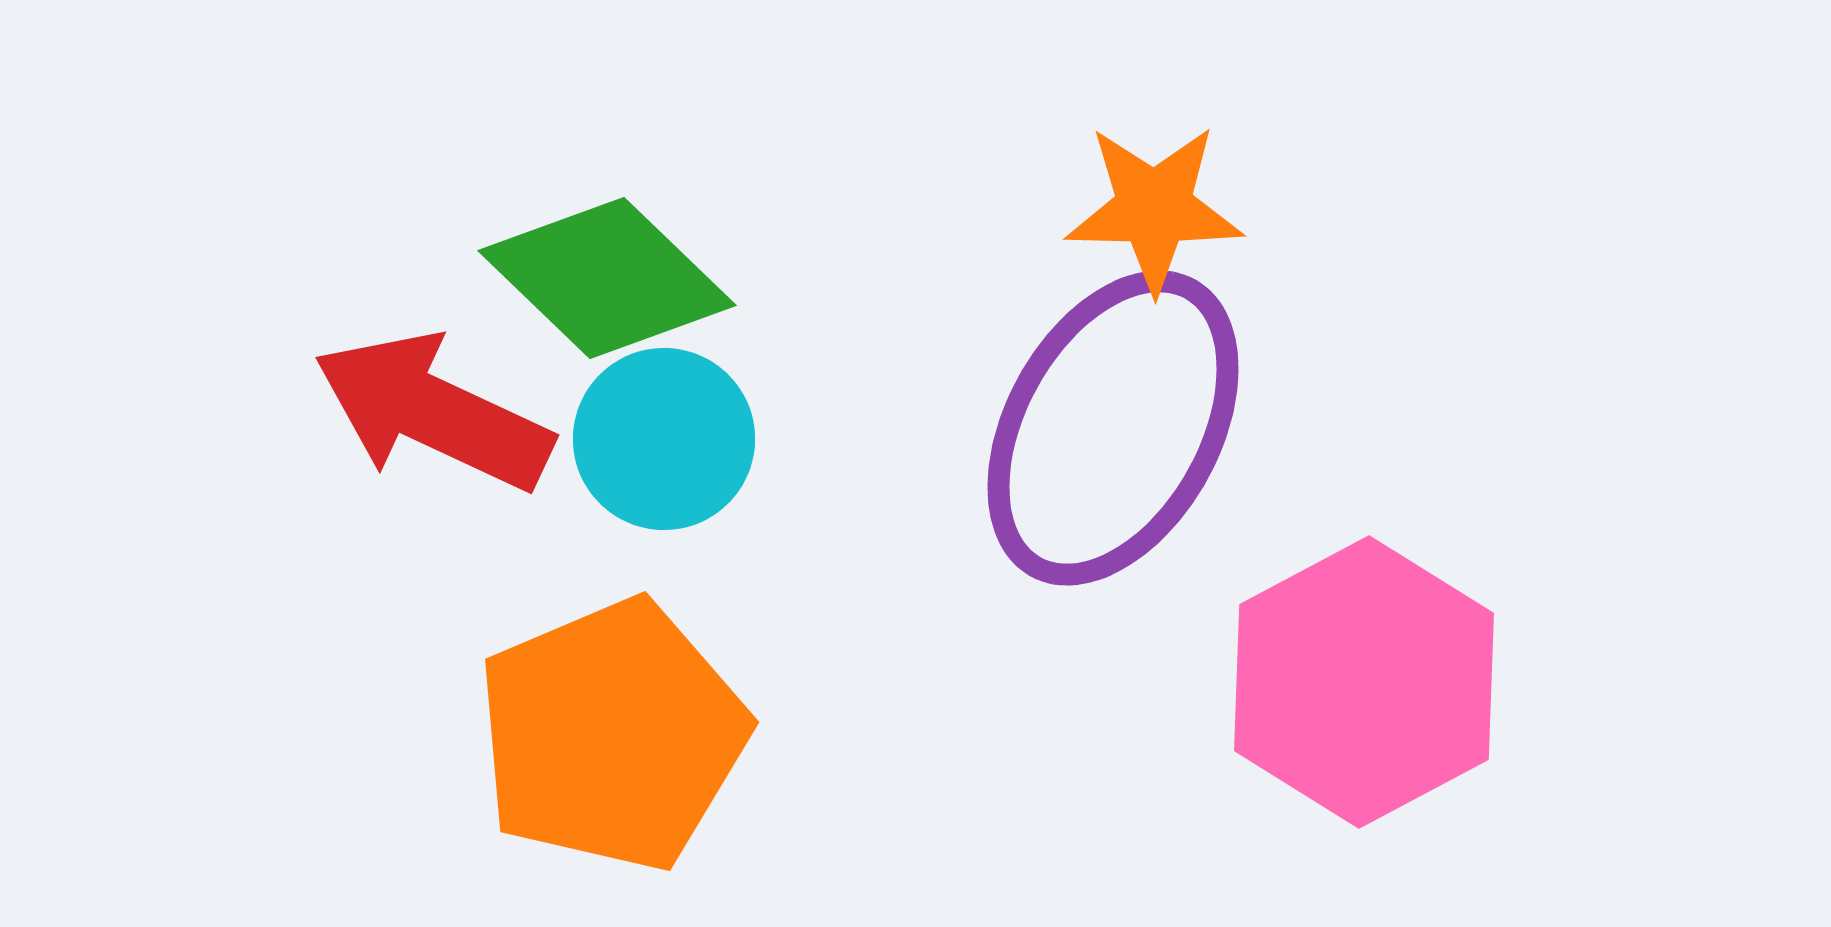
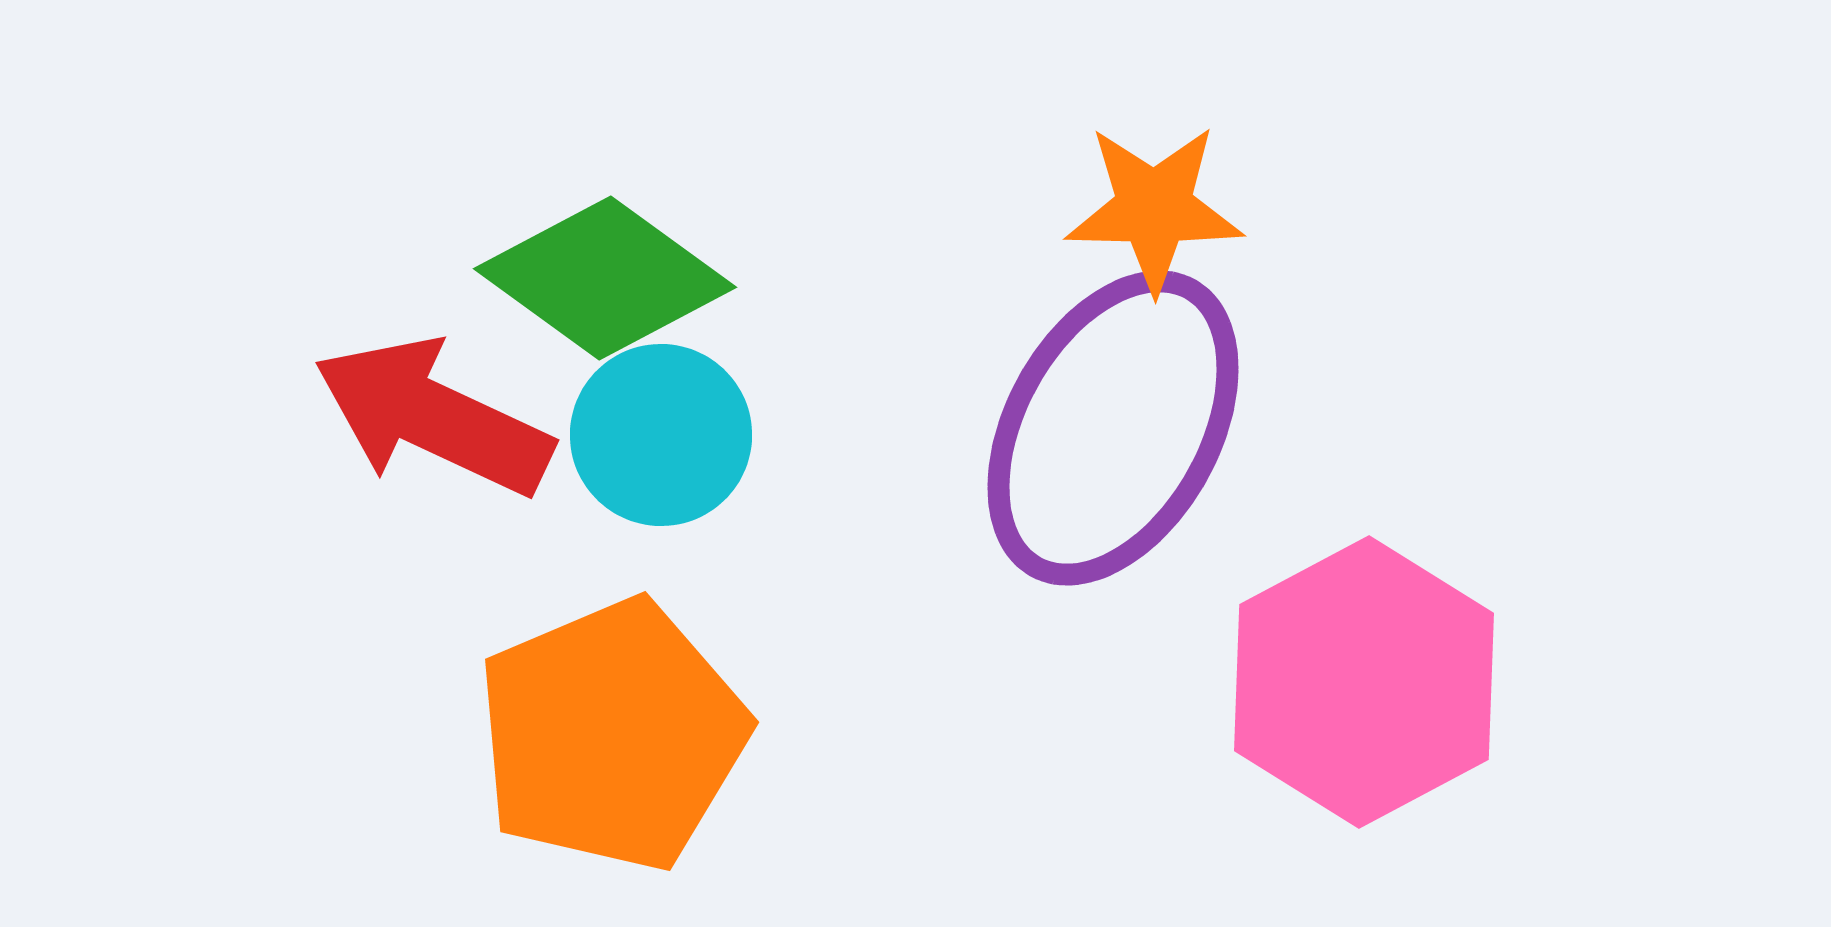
green diamond: moved 2 px left; rotated 8 degrees counterclockwise
red arrow: moved 5 px down
cyan circle: moved 3 px left, 4 px up
